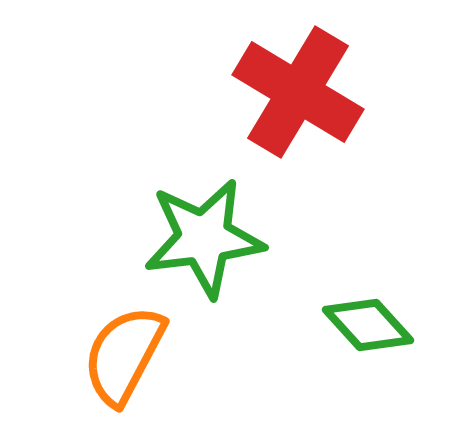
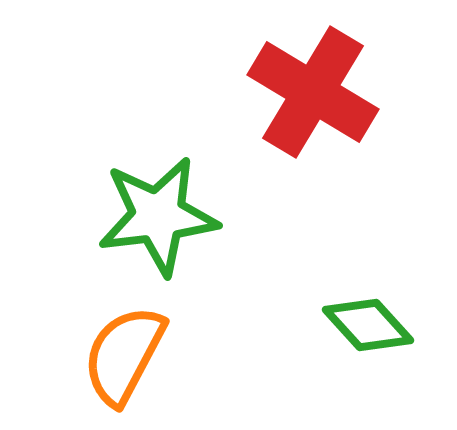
red cross: moved 15 px right
green star: moved 46 px left, 22 px up
